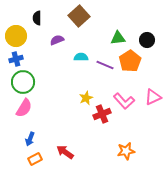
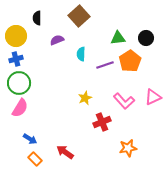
black circle: moved 1 px left, 2 px up
cyan semicircle: moved 3 px up; rotated 88 degrees counterclockwise
purple line: rotated 42 degrees counterclockwise
green circle: moved 4 px left, 1 px down
yellow star: moved 1 px left
pink semicircle: moved 4 px left
red cross: moved 8 px down
blue arrow: rotated 80 degrees counterclockwise
orange star: moved 2 px right, 3 px up
orange rectangle: rotated 72 degrees clockwise
